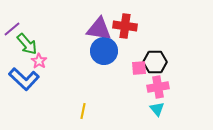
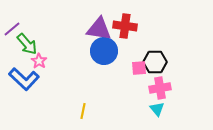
pink cross: moved 2 px right, 1 px down
